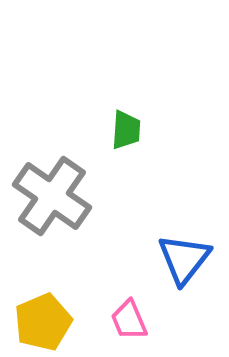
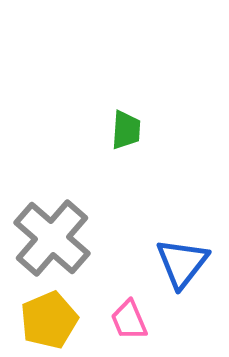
gray cross: moved 42 px down; rotated 6 degrees clockwise
blue triangle: moved 2 px left, 4 px down
yellow pentagon: moved 6 px right, 2 px up
